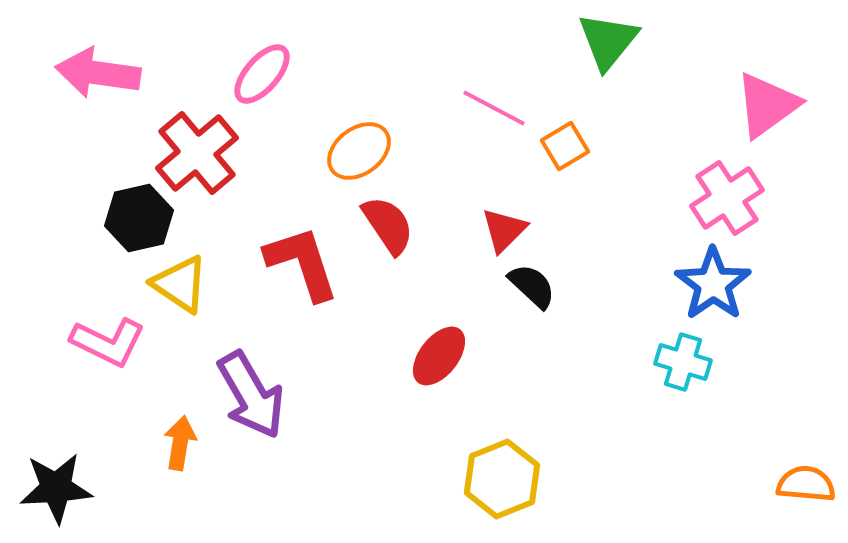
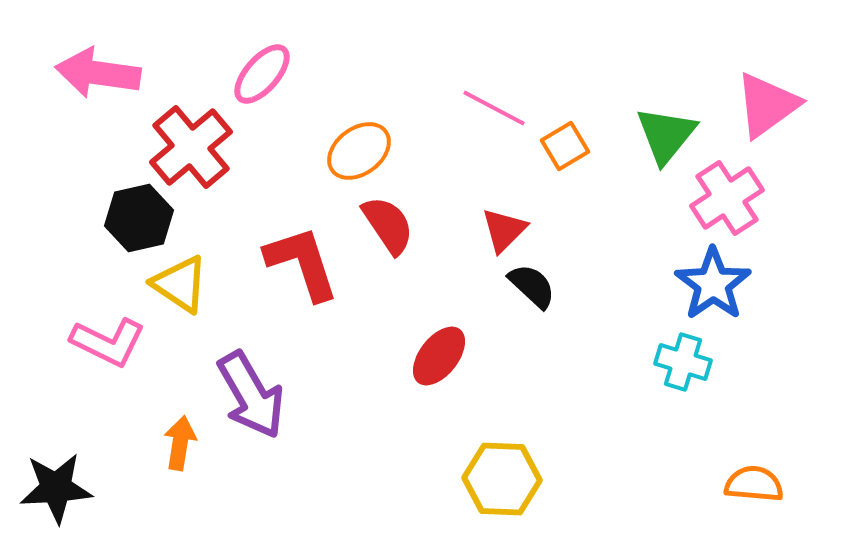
green triangle: moved 58 px right, 94 px down
red cross: moved 6 px left, 6 px up
yellow hexagon: rotated 24 degrees clockwise
orange semicircle: moved 52 px left
